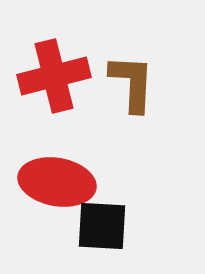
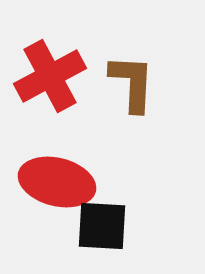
red cross: moved 4 px left; rotated 14 degrees counterclockwise
red ellipse: rotated 4 degrees clockwise
